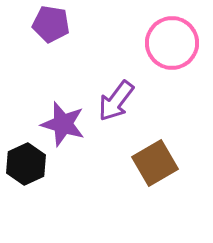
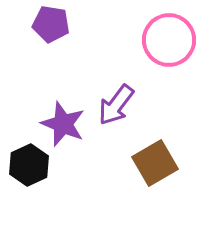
pink circle: moved 3 px left, 3 px up
purple arrow: moved 4 px down
purple star: rotated 6 degrees clockwise
black hexagon: moved 3 px right, 1 px down
